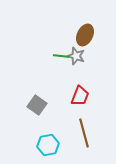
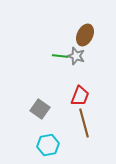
green line: moved 1 px left
gray square: moved 3 px right, 4 px down
brown line: moved 10 px up
